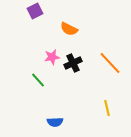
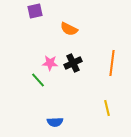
purple square: rotated 14 degrees clockwise
pink star: moved 2 px left, 6 px down; rotated 14 degrees clockwise
orange line: moved 2 px right; rotated 50 degrees clockwise
